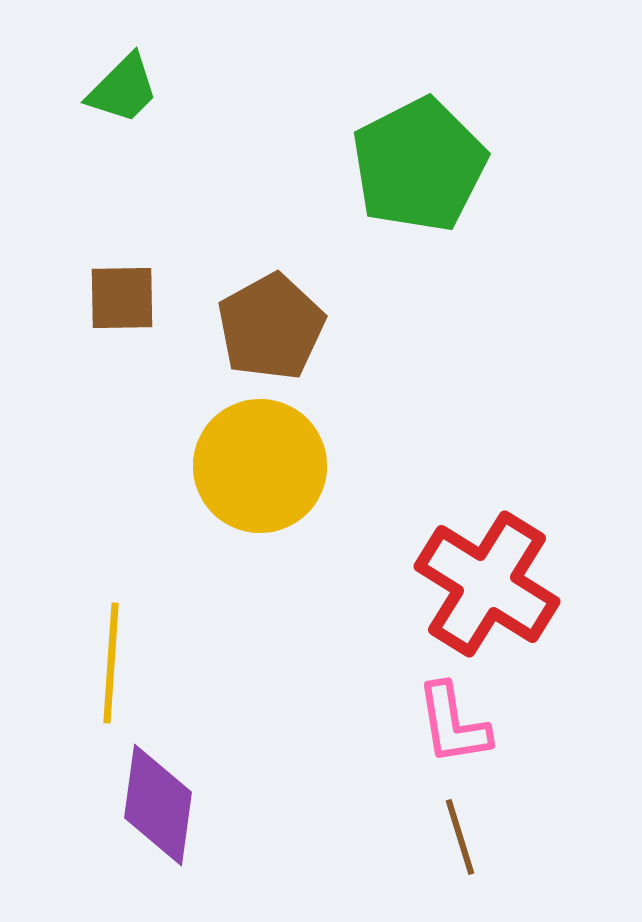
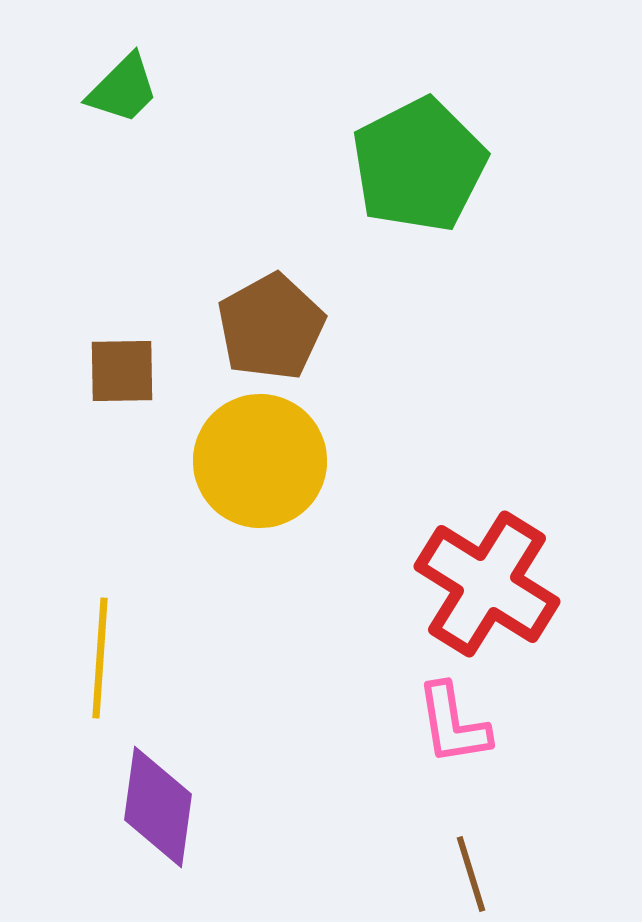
brown square: moved 73 px down
yellow circle: moved 5 px up
yellow line: moved 11 px left, 5 px up
purple diamond: moved 2 px down
brown line: moved 11 px right, 37 px down
